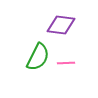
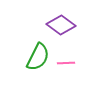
purple diamond: rotated 28 degrees clockwise
